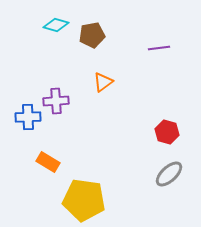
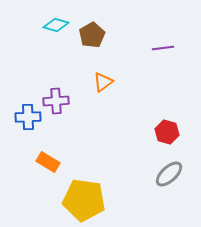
brown pentagon: rotated 20 degrees counterclockwise
purple line: moved 4 px right
